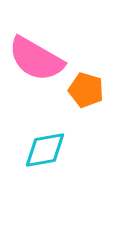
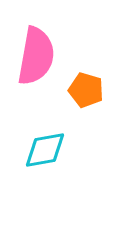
pink semicircle: moved 3 px up; rotated 110 degrees counterclockwise
